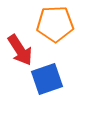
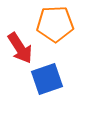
red arrow: moved 2 px up
